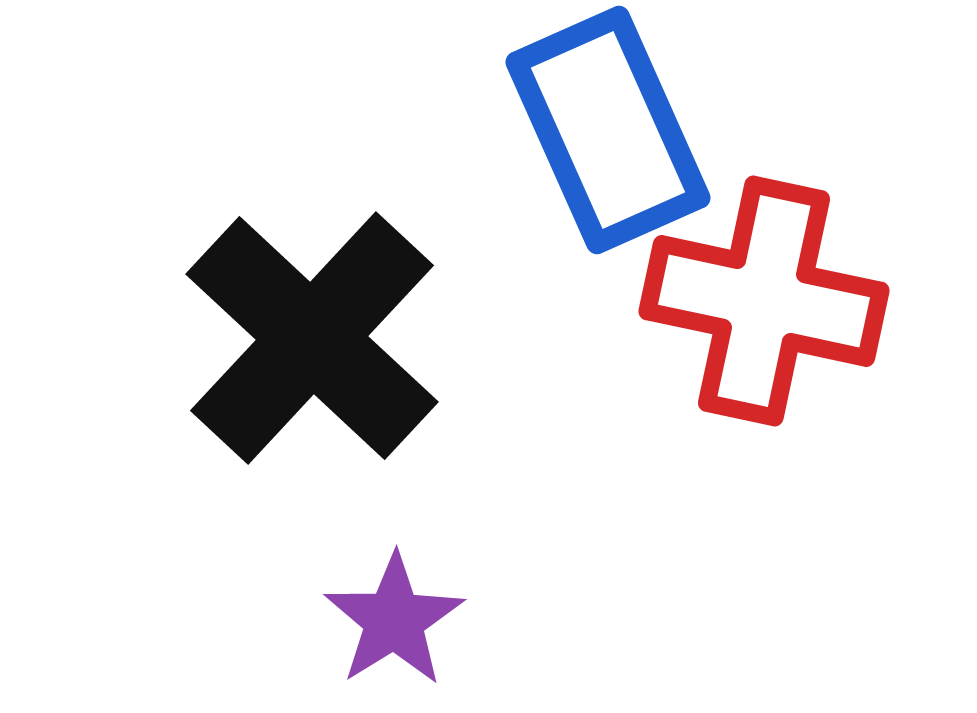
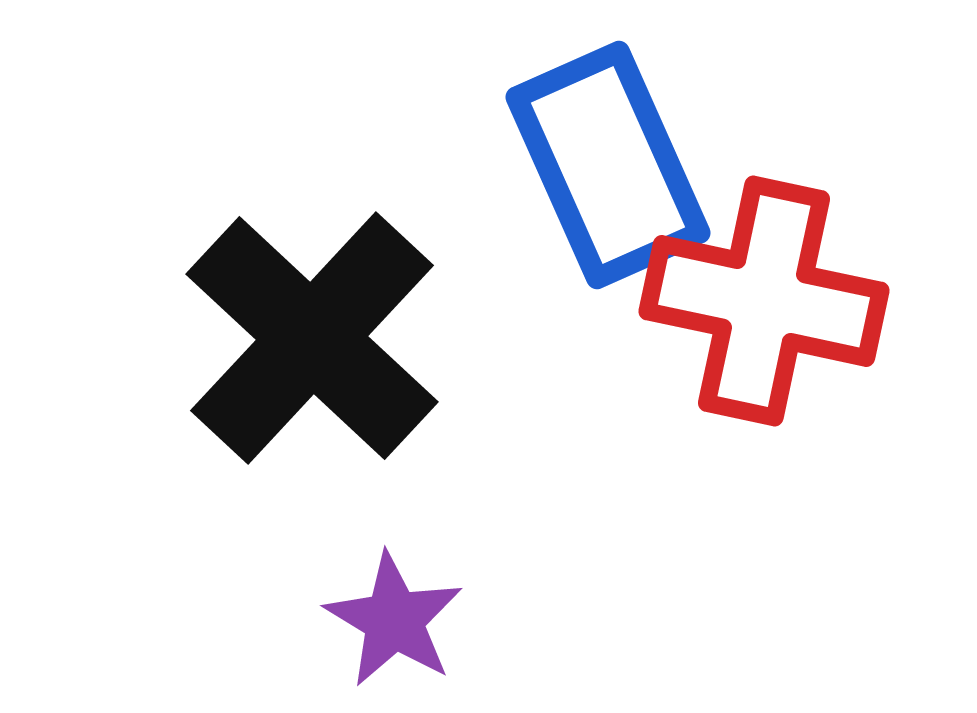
blue rectangle: moved 35 px down
purple star: rotated 9 degrees counterclockwise
